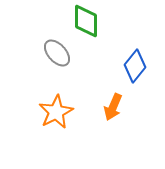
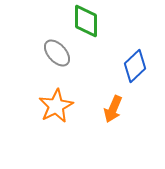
blue diamond: rotated 8 degrees clockwise
orange arrow: moved 2 px down
orange star: moved 6 px up
